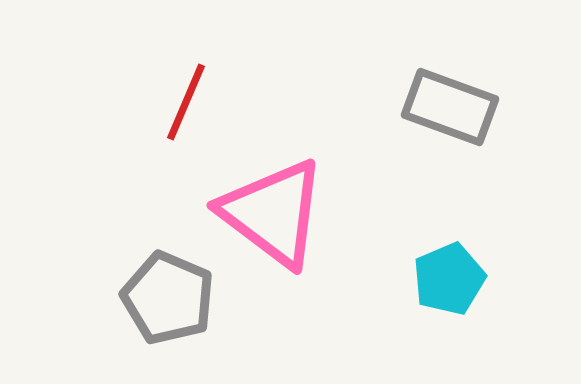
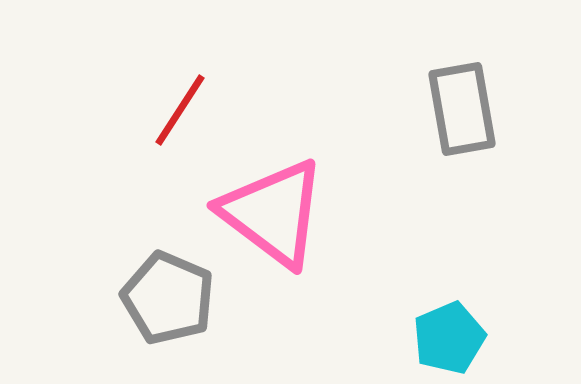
red line: moved 6 px left, 8 px down; rotated 10 degrees clockwise
gray rectangle: moved 12 px right, 2 px down; rotated 60 degrees clockwise
cyan pentagon: moved 59 px down
